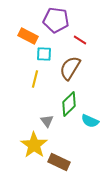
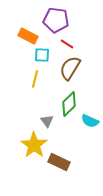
red line: moved 13 px left, 4 px down
cyan square: moved 2 px left, 1 px down
